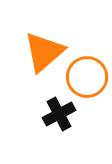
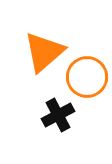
black cross: moved 1 px left, 1 px down
